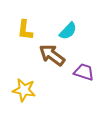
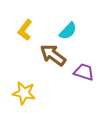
yellow L-shape: rotated 30 degrees clockwise
brown arrow: moved 1 px right
yellow star: moved 3 px down
